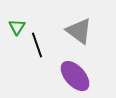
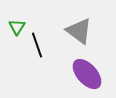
purple ellipse: moved 12 px right, 2 px up
